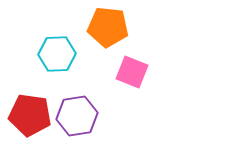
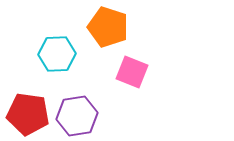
orange pentagon: rotated 12 degrees clockwise
red pentagon: moved 2 px left, 1 px up
